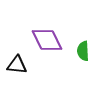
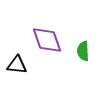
purple diamond: rotated 8 degrees clockwise
